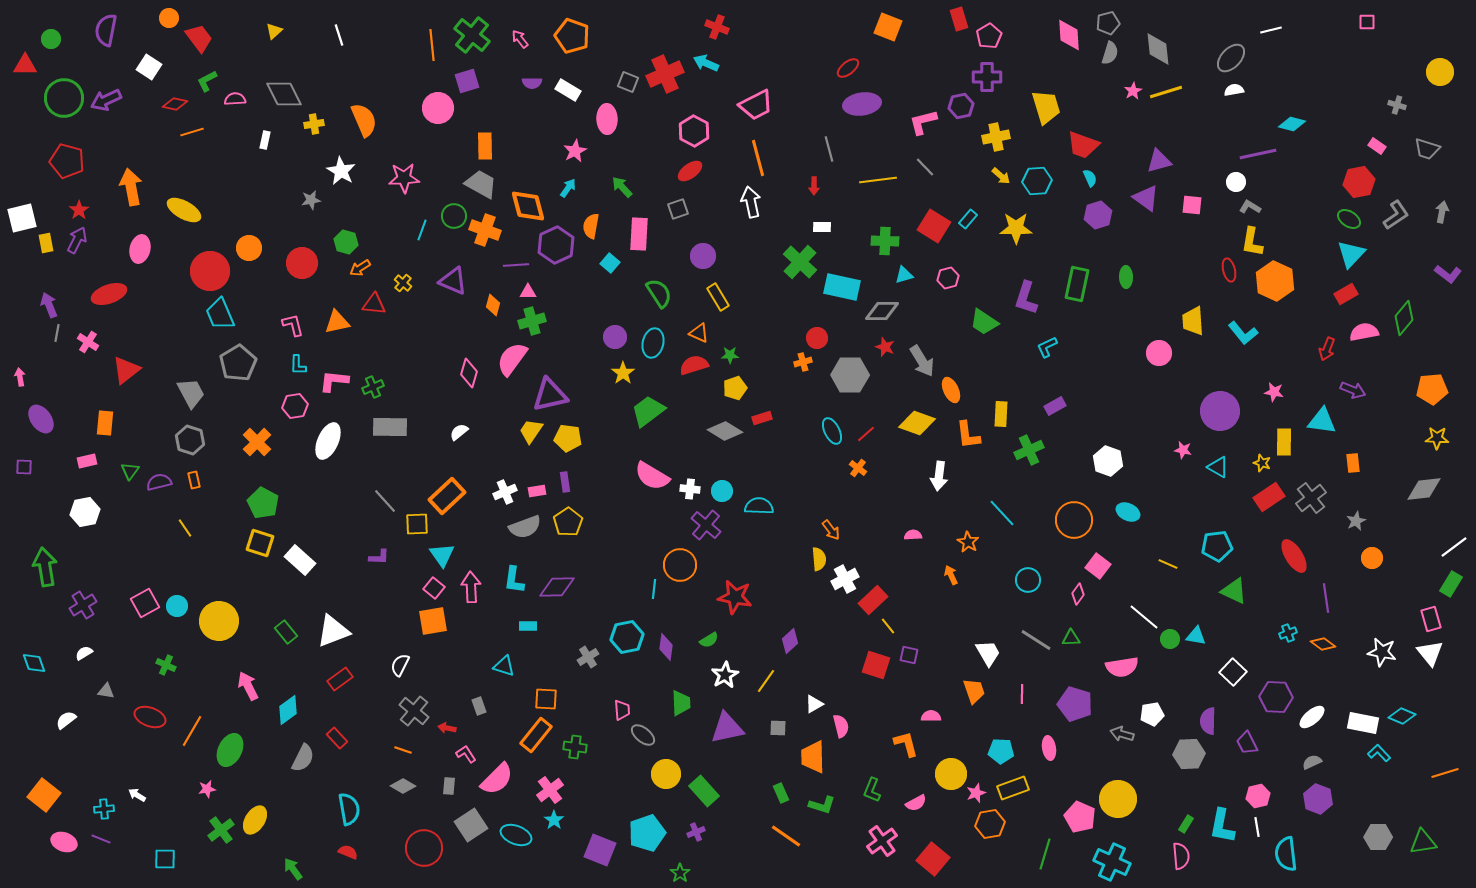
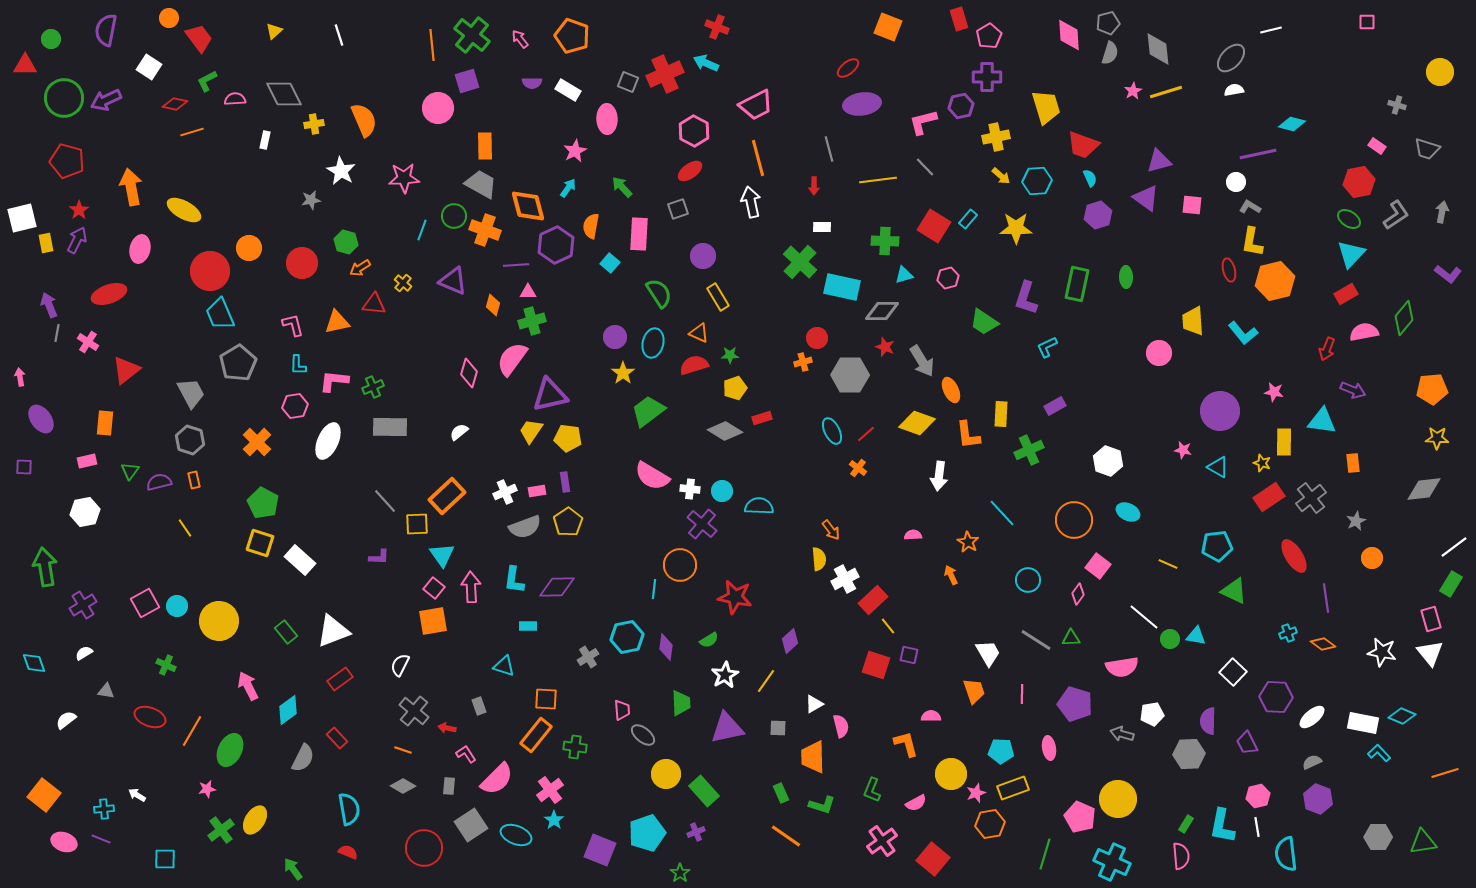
orange hexagon at (1275, 281): rotated 21 degrees clockwise
purple cross at (706, 525): moved 4 px left, 1 px up
